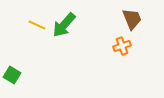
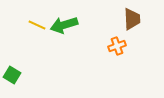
brown trapezoid: rotated 20 degrees clockwise
green arrow: rotated 32 degrees clockwise
orange cross: moved 5 px left
